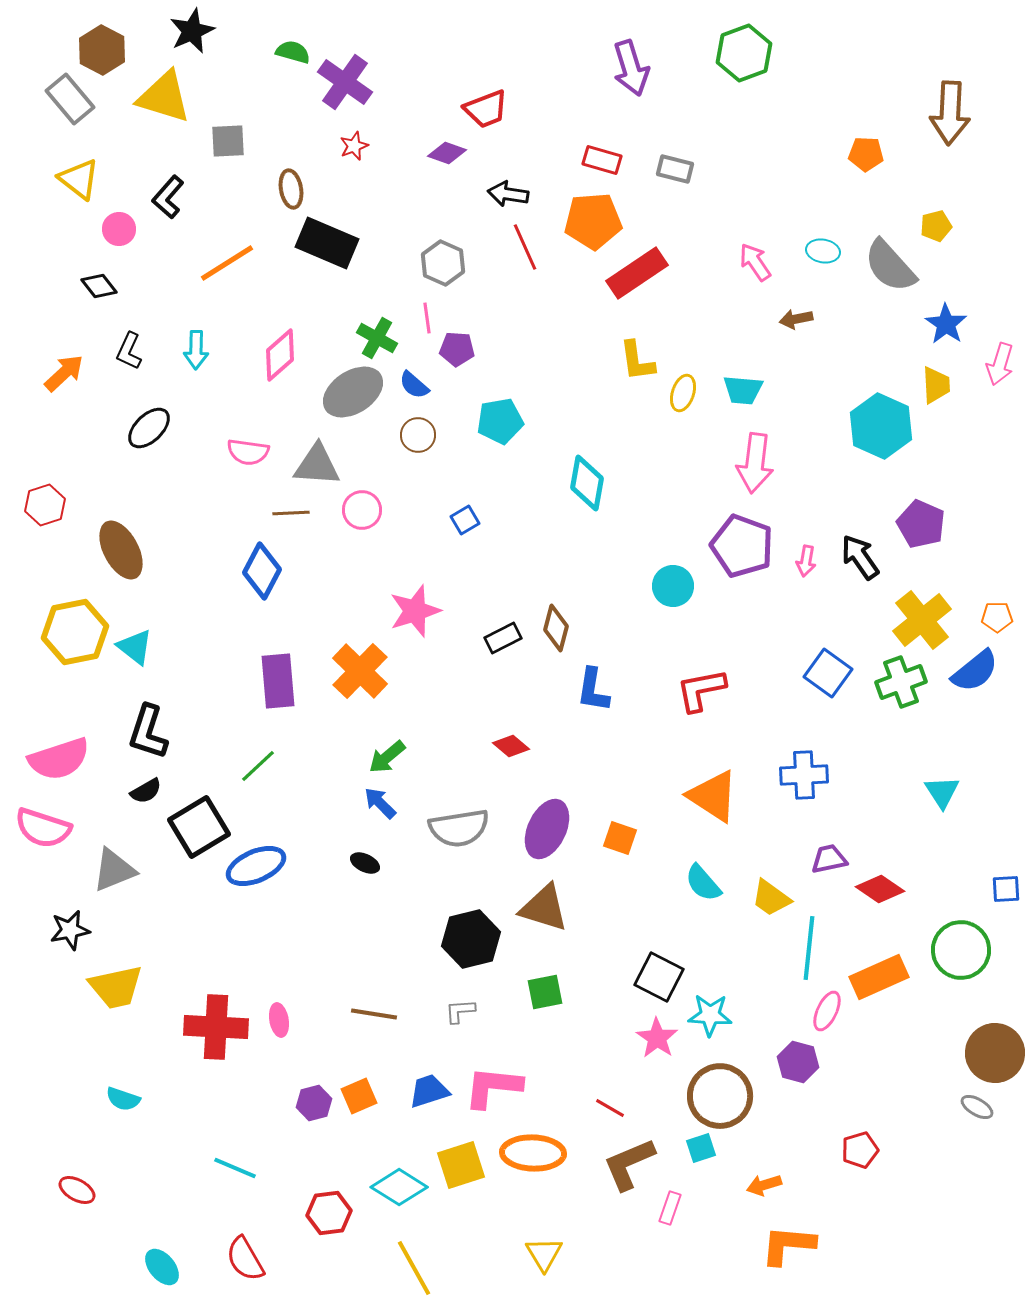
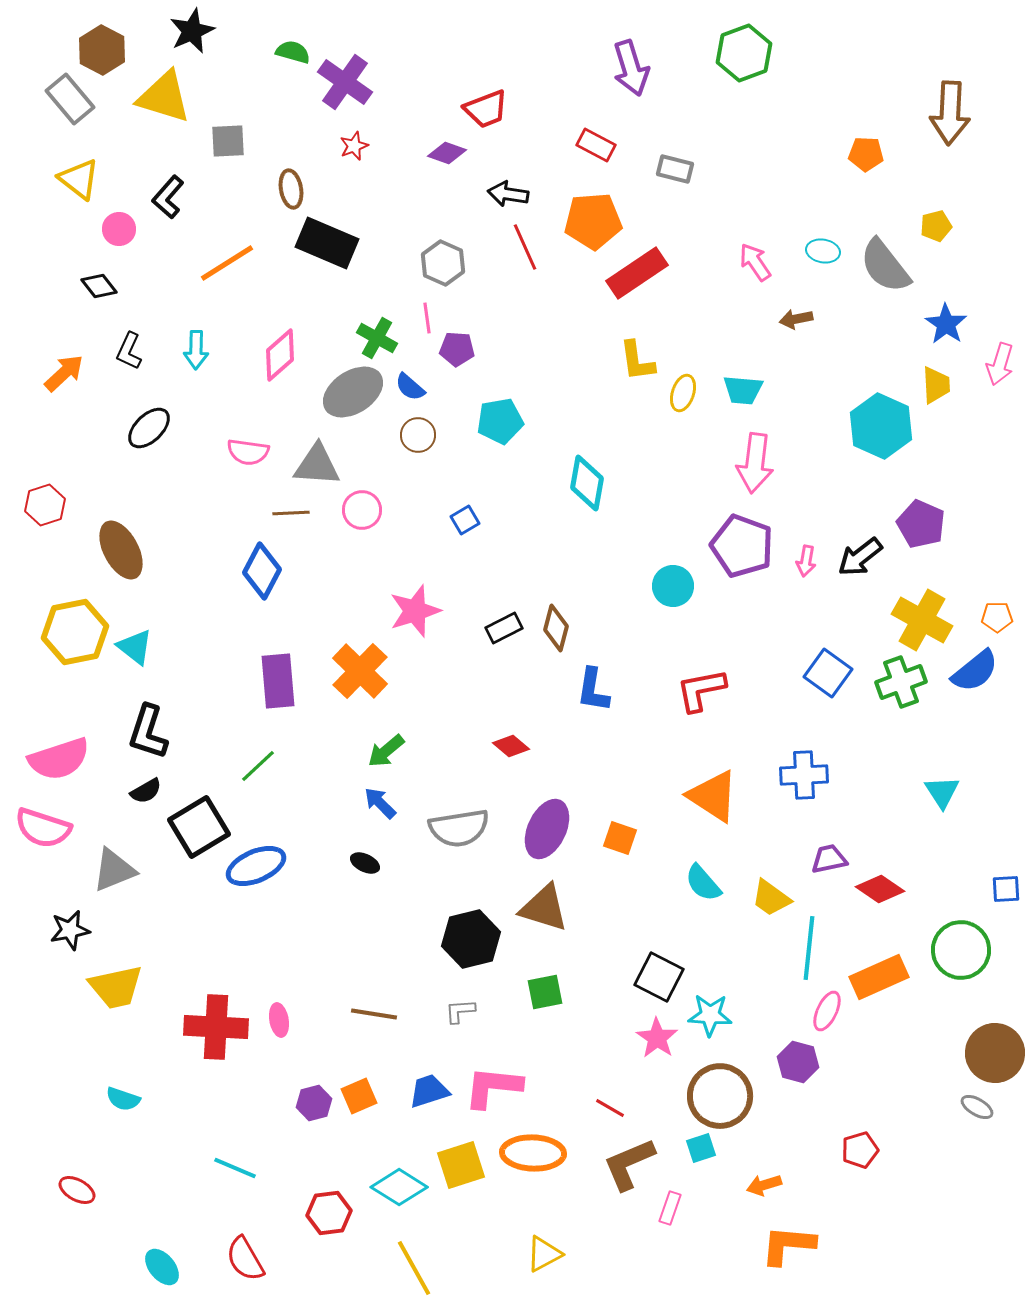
red rectangle at (602, 160): moved 6 px left, 15 px up; rotated 12 degrees clockwise
gray semicircle at (890, 266): moved 5 px left; rotated 4 degrees clockwise
blue semicircle at (414, 385): moved 4 px left, 2 px down
black arrow at (860, 557): rotated 93 degrees counterclockwise
yellow cross at (922, 620): rotated 22 degrees counterclockwise
black rectangle at (503, 638): moved 1 px right, 10 px up
green arrow at (387, 757): moved 1 px left, 6 px up
yellow triangle at (544, 1254): rotated 33 degrees clockwise
